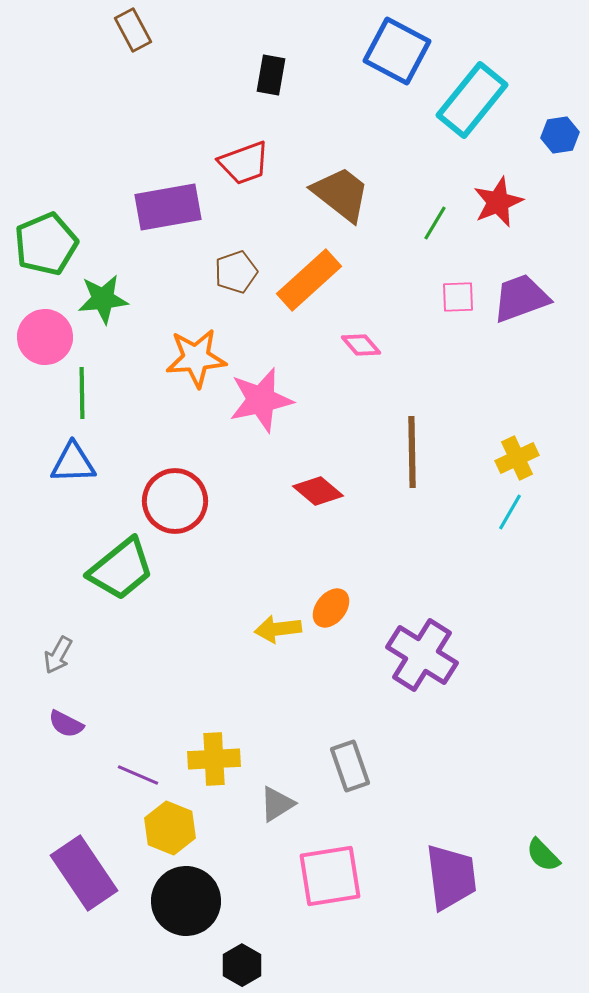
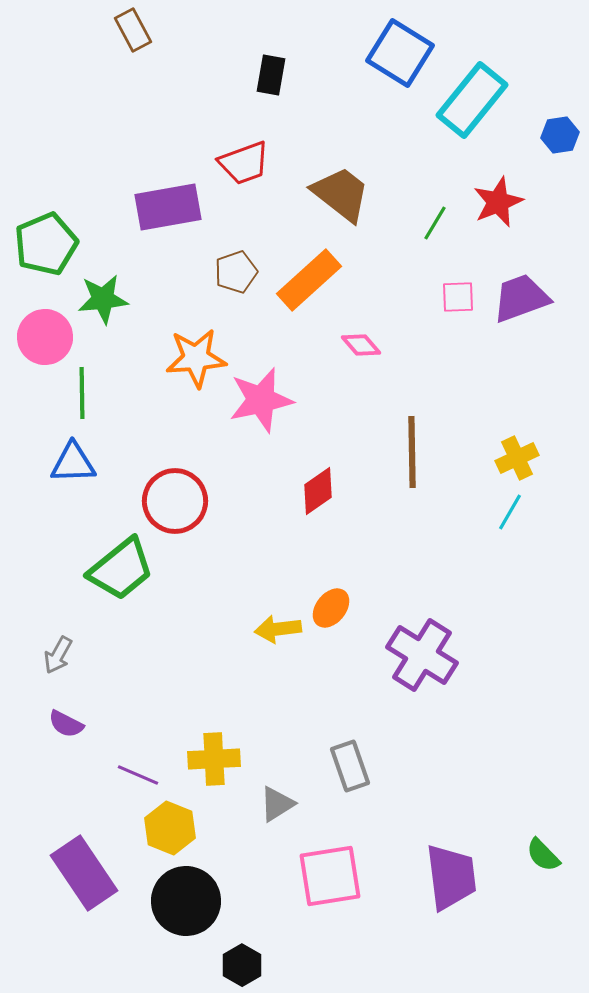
blue square at (397, 51): moved 3 px right, 2 px down; rotated 4 degrees clockwise
red diamond at (318, 491): rotated 75 degrees counterclockwise
